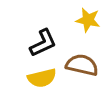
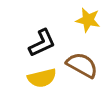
black L-shape: moved 1 px left
brown semicircle: rotated 16 degrees clockwise
